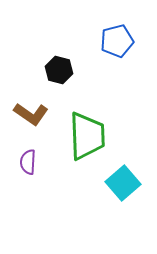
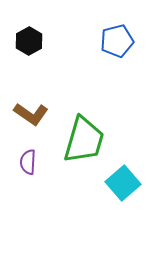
black hexagon: moved 30 px left, 29 px up; rotated 16 degrees clockwise
green trapezoid: moved 3 px left, 4 px down; rotated 18 degrees clockwise
